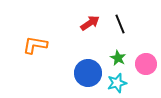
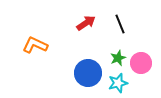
red arrow: moved 4 px left
orange L-shape: rotated 15 degrees clockwise
green star: rotated 21 degrees clockwise
pink circle: moved 5 px left, 1 px up
cyan star: moved 1 px right
